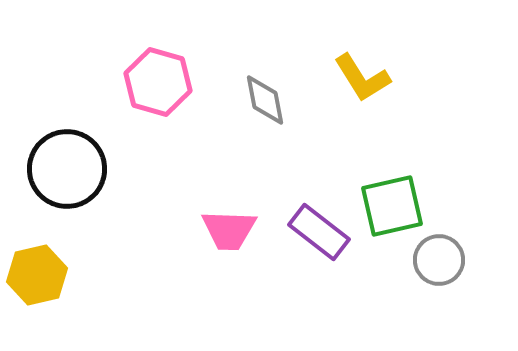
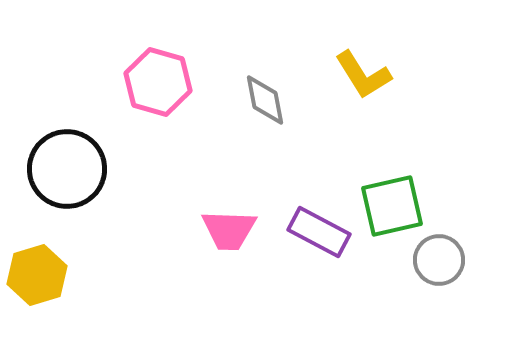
yellow L-shape: moved 1 px right, 3 px up
purple rectangle: rotated 10 degrees counterclockwise
yellow hexagon: rotated 4 degrees counterclockwise
